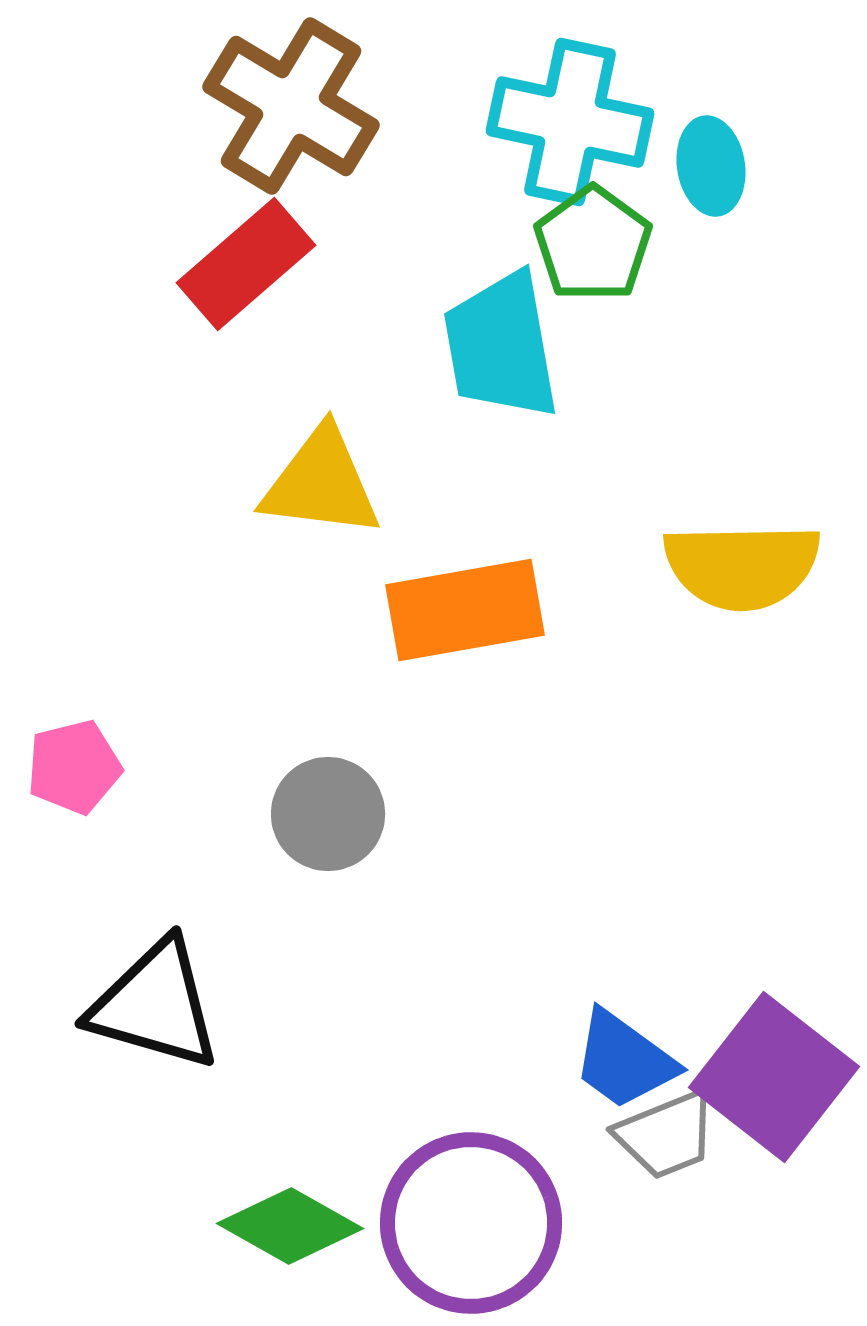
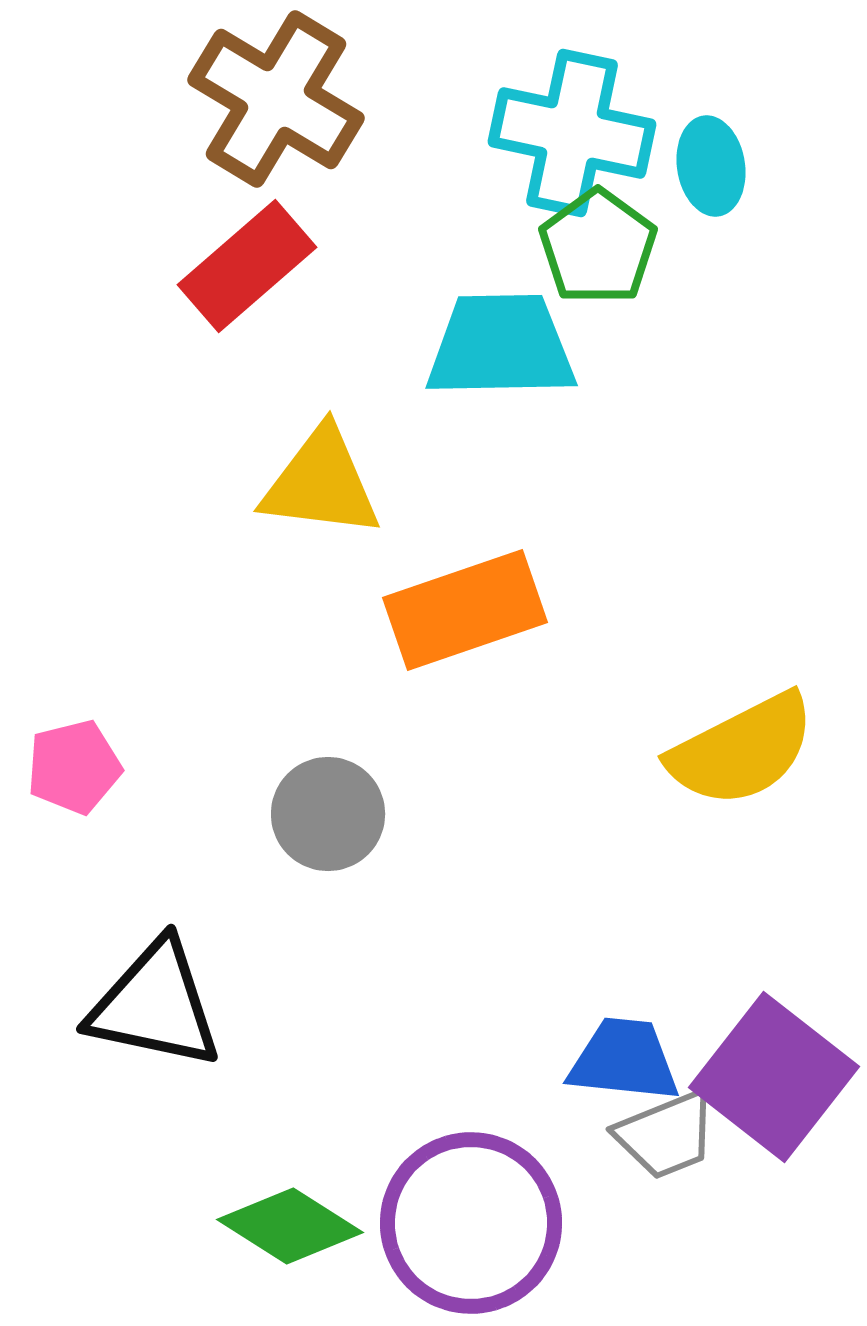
brown cross: moved 15 px left, 7 px up
cyan cross: moved 2 px right, 11 px down
green pentagon: moved 5 px right, 3 px down
red rectangle: moved 1 px right, 2 px down
cyan trapezoid: rotated 99 degrees clockwise
yellow semicircle: moved 184 px down; rotated 26 degrees counterclockwise
orange rectangle: rotated 9 degrees counterclockwise
black triangle: rotated 4 degrees counterclockwise
blue trapezoid: rotated 150 degrees clockwise
green diamond: rotated 3 degrees clockwise
